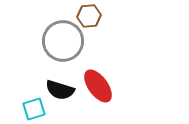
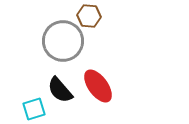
brown hexagon: rotated 10 degrees clockwise
black semicircle: rotated 32 degrees clockwise
